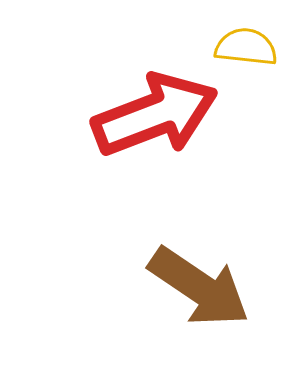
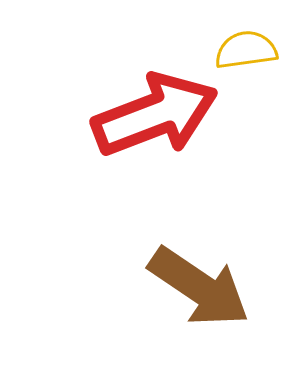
yellow semicircle: moved 3 px down; rotated 14 degrees counterclockwise
